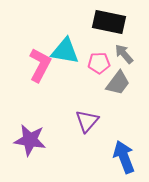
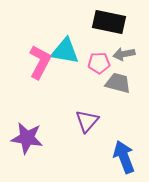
gray arrow: rotated 60 degrees counterclockwise
pink L-shape: moved 3 px up
gray trapezoid: rotated 112 degrees counterclockwise
purple star: moved 3 px left, 2 px up
